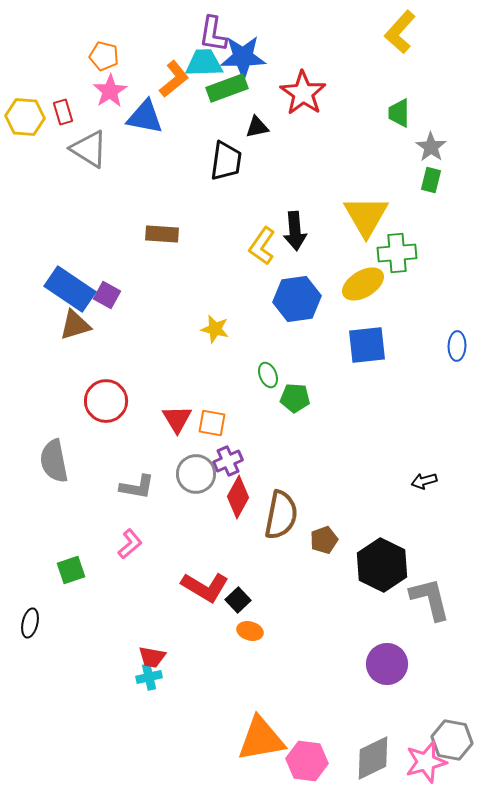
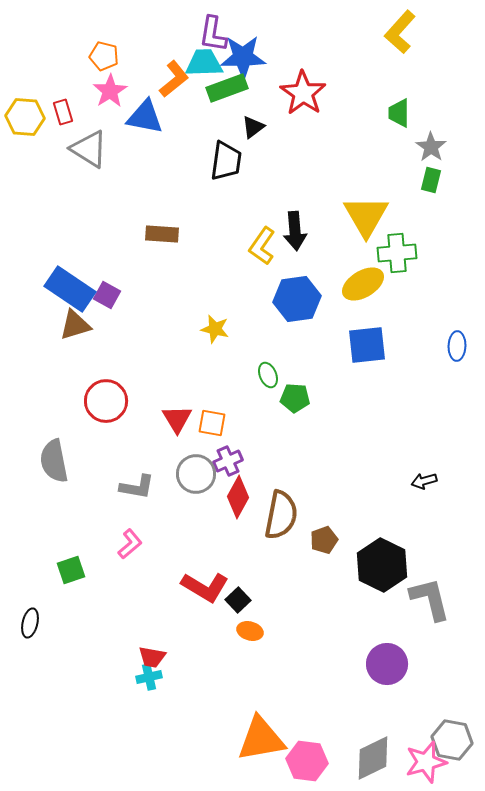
black triangle at (257, 127): moved 4 px left; rotated 25 degrees counterclockwise
